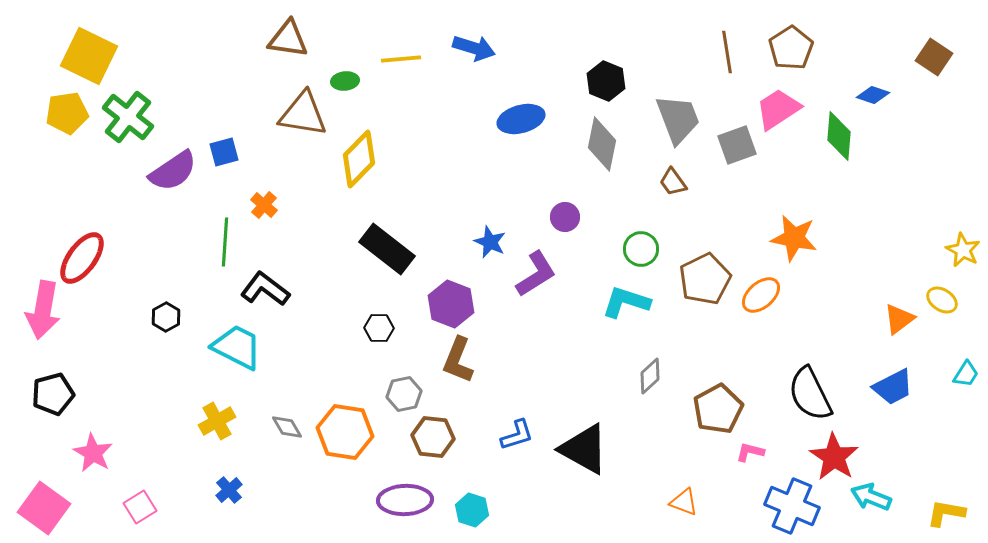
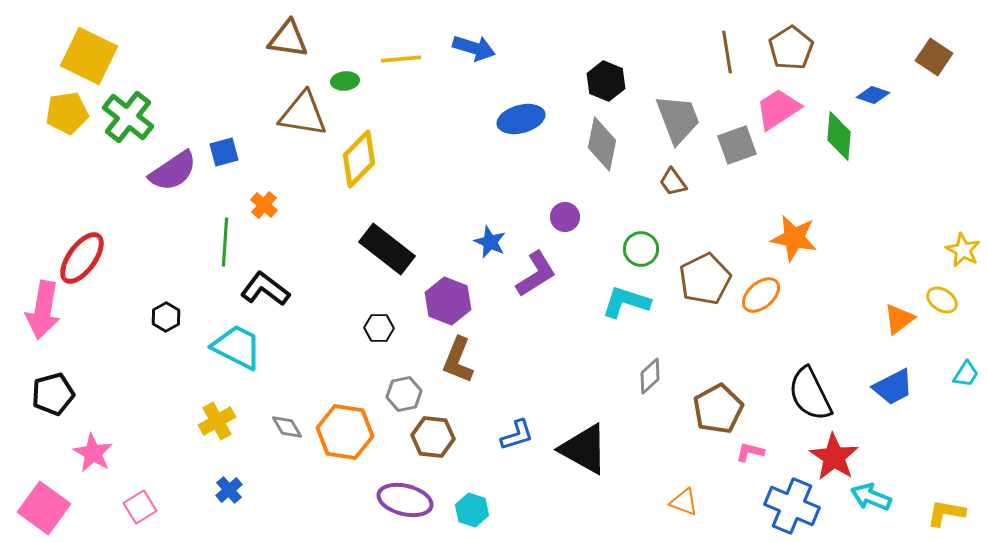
purple hexagon at (451, 304): moved 3 px left, 3 px up
purple ellipse at (405, 500): rotated 16 degrees clockwise
